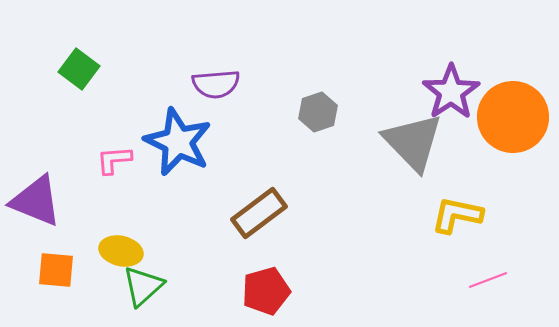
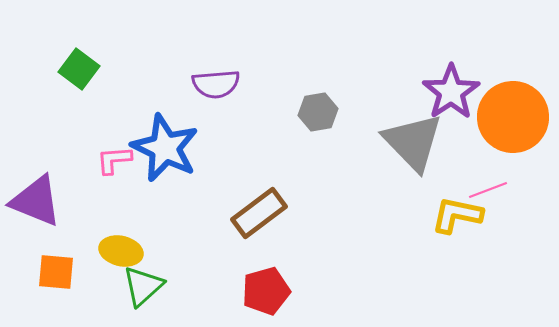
gray hexagon: rotated 9 degrees clockwise
blue star: moved 13 px left, 6 px down
orange square: moved 2 px down
pink line: moved 90 px up
